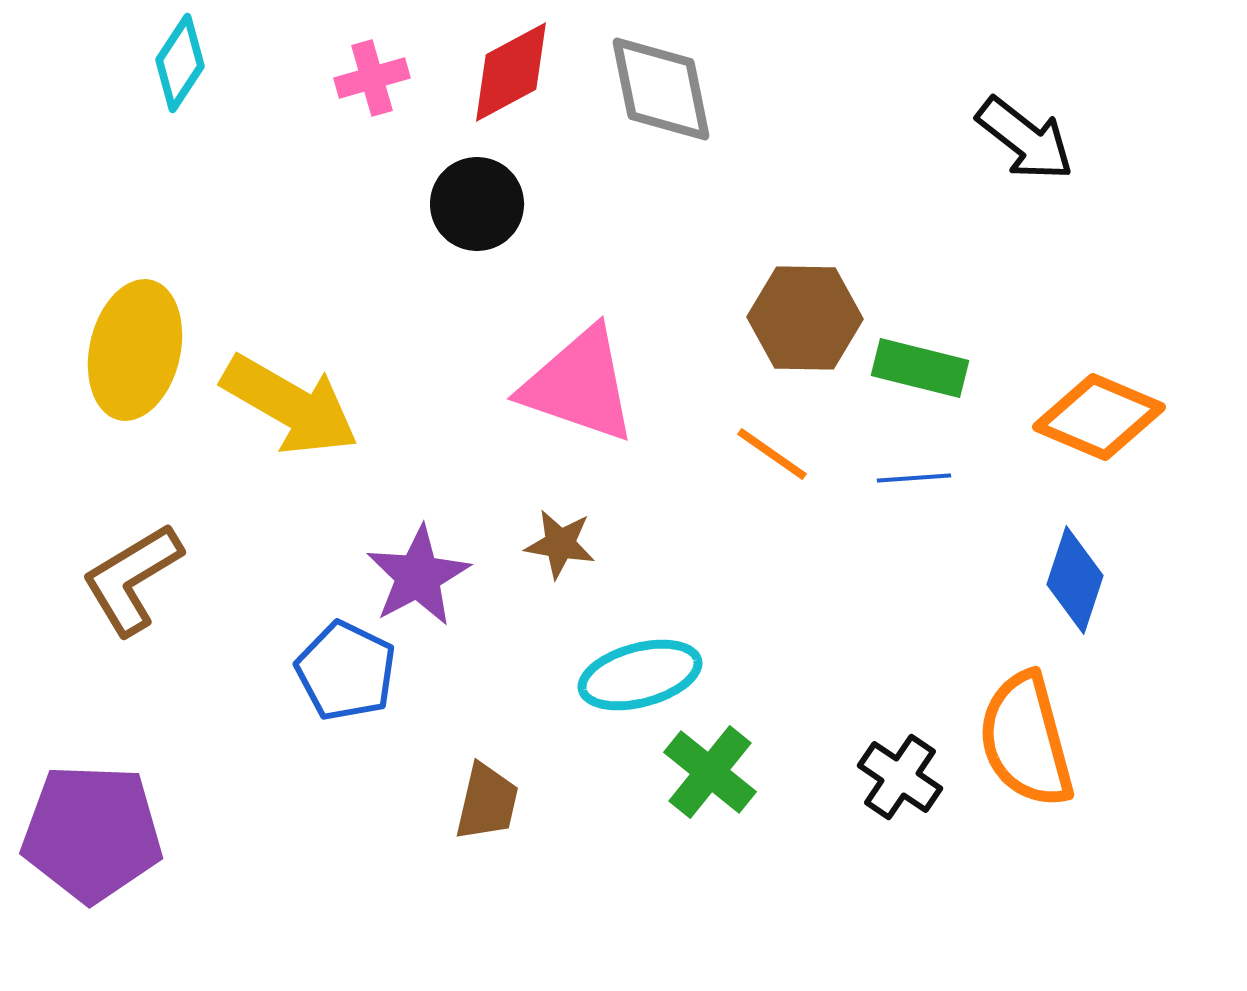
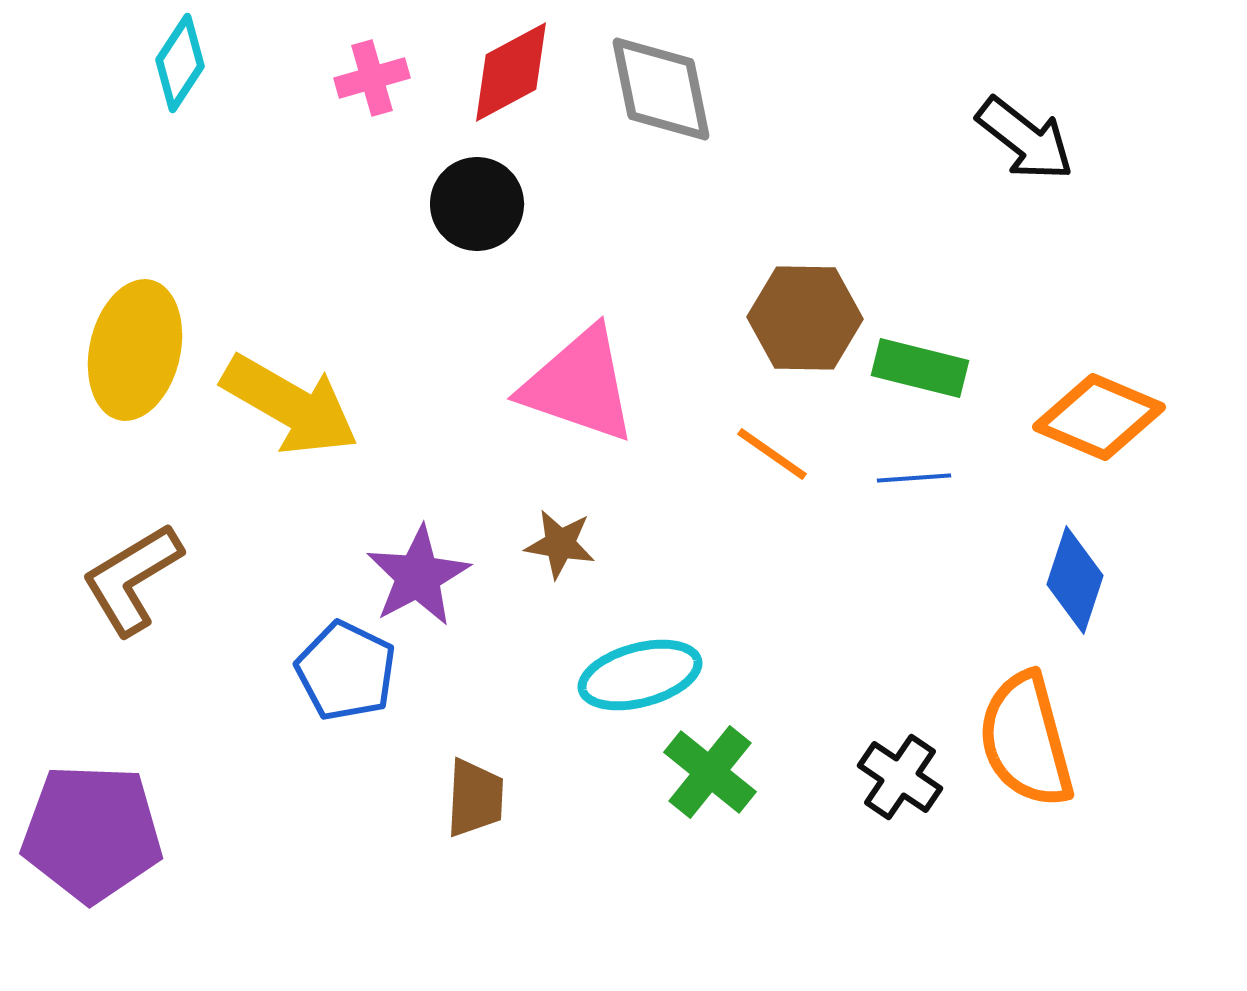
brown trapezoid: moved 12 px left, 4 px up; rotated 10 degrees counterclockwise
